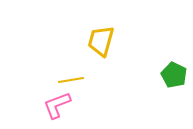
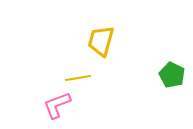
green pentagon: moved 2 px left
yellow line: moved 7 px right, 2 px up
